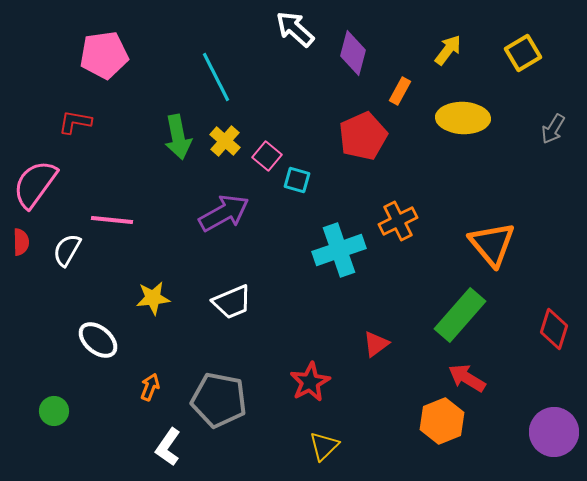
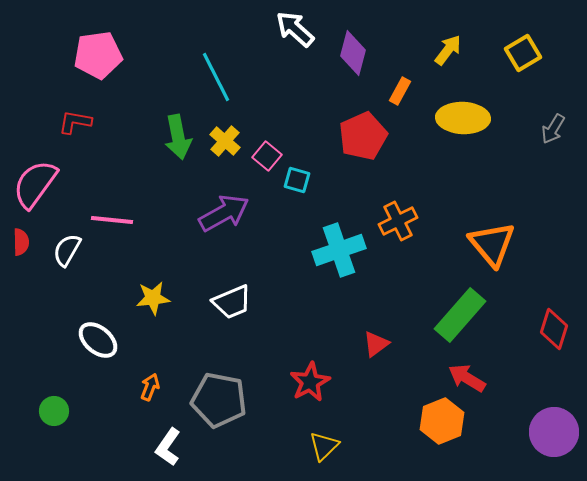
pink pentagon: moved 6 px left
